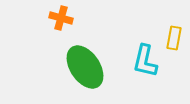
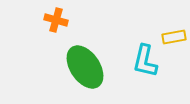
orange cross: moved 5 px left, 2 px down
yellow rectangle: moved 1 px up; rotated 70 degrees clockwise
